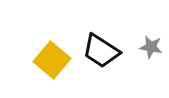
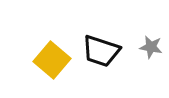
black trapezoid: rotated 15 degrees counterclockwise
